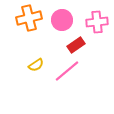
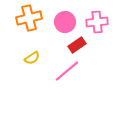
pink circle: moved 3 px right, 2 px down
red rectangle: moved 1 px right
yellow semicircle: moved 4 px left, 7 px up
